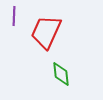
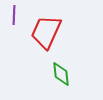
purple line: moved 1 px up
